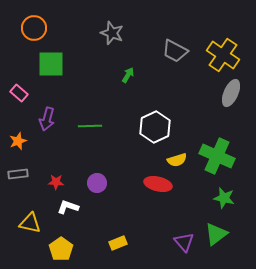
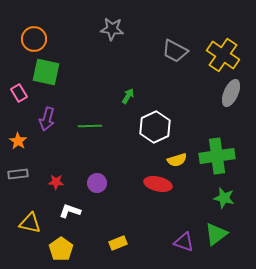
orange circle: moved 11 px down
gray star: moved 4 px up; rotated 15 degrees counterclockwise
green square: moved 5 px left, 8 px down; rotated 12 degrees clockwise
green arrow: moved 21 px down
pink rectangle: rotated 18 degrees clockwise
orange star: rotated 18 degrees counterclockwise
green cross: rotated 32 degrees counterclockwise
white L-shape: moved 2 px right, 4 px down
purple triangle: rotated 30 degrees counterclockwise
